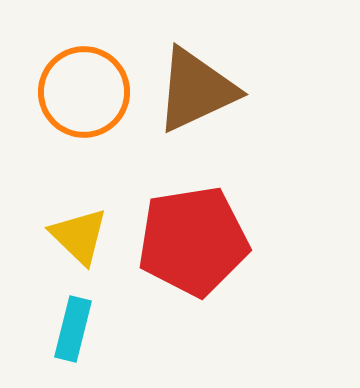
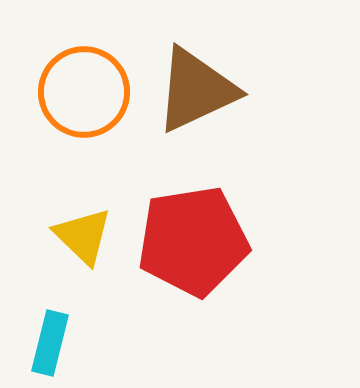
yellow triangle: moved 4 px right
cyan rectangle: moved 23 px left, 14 px down
